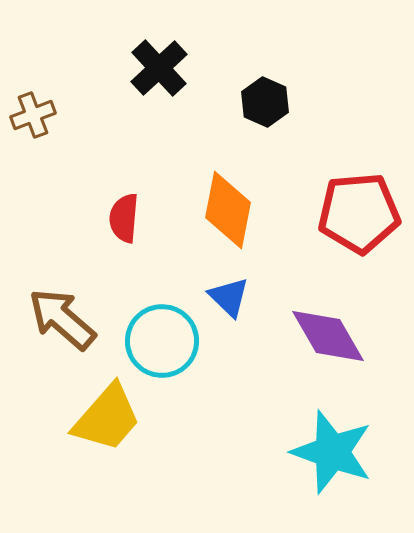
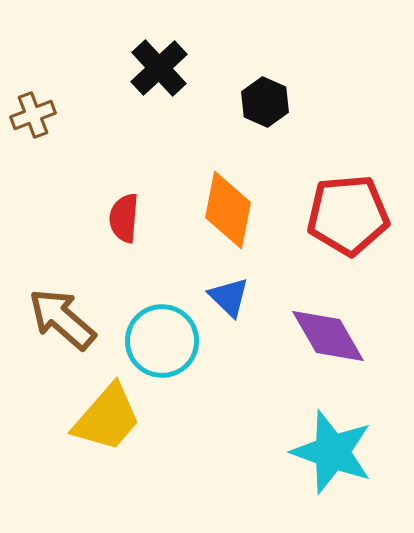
red pentagon: moved 11 px left, 2 px down
